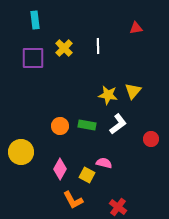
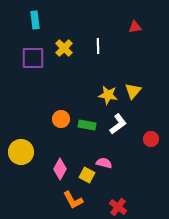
red triangle: moved 1 px left, 1 px up
orange circle: moved 1 px right, 7 px up
